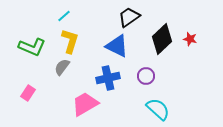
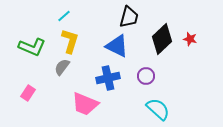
black trapezoid: rotated 140 degrees clockwise
pink trapezoid: rotated 128 degrees counterclockwise
